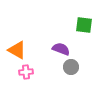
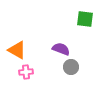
green square: moved 1 px right, 6 px up
